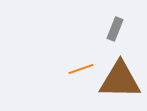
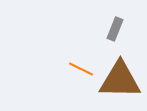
orange line: rotated 45 degrees clockwise
